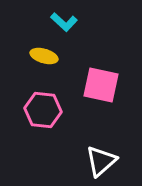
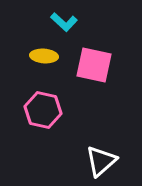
yellow ellipse: rotated 12 degrees counterclockwise
pink square: moved 7 px left, 20 px up
pink hexagon: rotated 6 degrees clockwise
